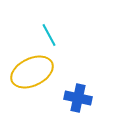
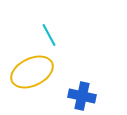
blue cross: moved 4 px right, 2 px up
